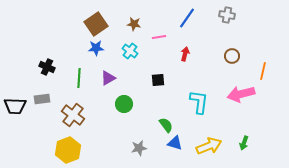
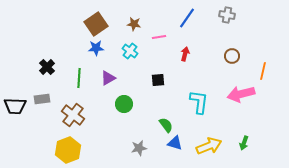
black cross: rotated 21 degrees clockwise
